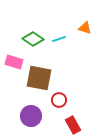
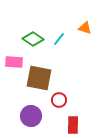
cyan line: rotated 32 degrees counterclockwise
pink rectangle: rotated 12 degrees counterclockwise
red rectangle: rotated 30 degrees clockwise
